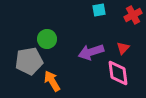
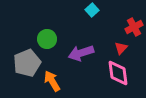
cyan square: moved 7 px left; rotated 32 degrees counterclockwise
red cross: moved 1 px right, 12 px down
red triangle: moved 2 px left
purple arrow: moved 10 px left, 1 px down
gray pentagon: moved 2 px left, 2 px down; rotated 12 degrees counterclockwise
